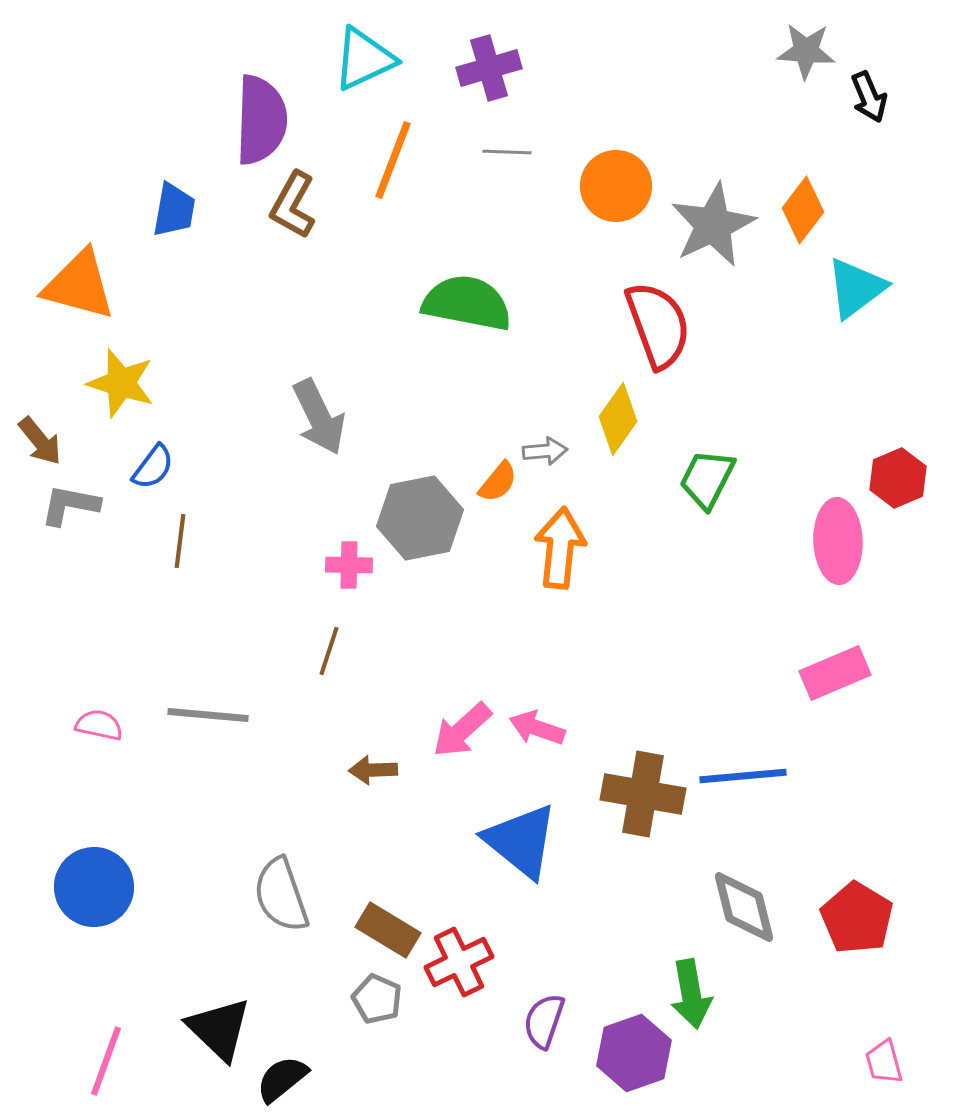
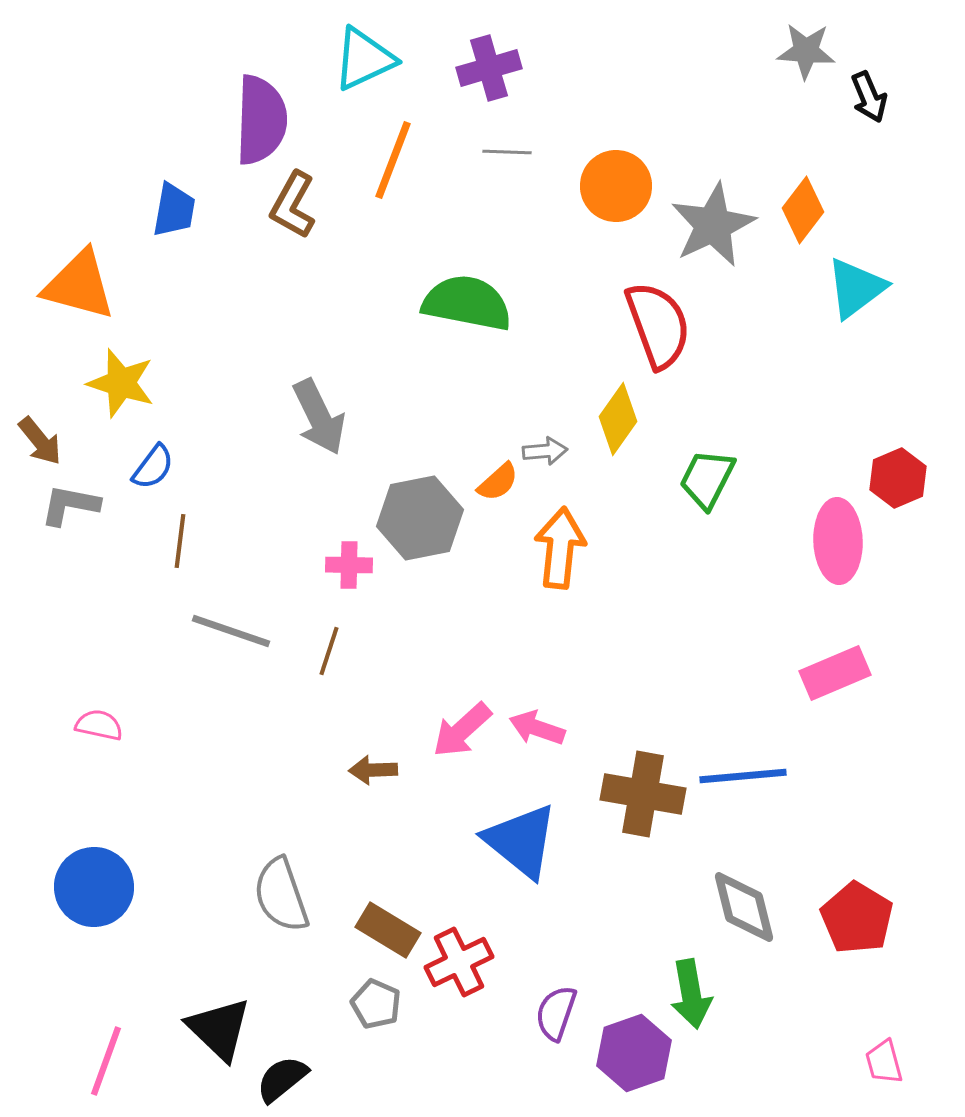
orange semicircle at (498, 482): rotated 9 degrees clockwise
gray line at (208, 715): moved 23 px right, 84 px up; rotated 14 degrees clockwise
gray pentagon at (377, 999): moved 1 px left, 5 px down
purple semicircle at (544, 1021): moved 12 px right, 8 px up
